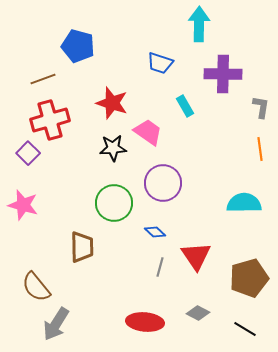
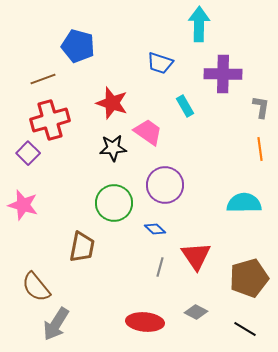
purple circle: moved 2 px right, 2 px down
blue diamond: moved 3 px up
brown trapezoid: rotated 12 degrees clockwise
gray diamond: moved 2 px left, 1 px up
